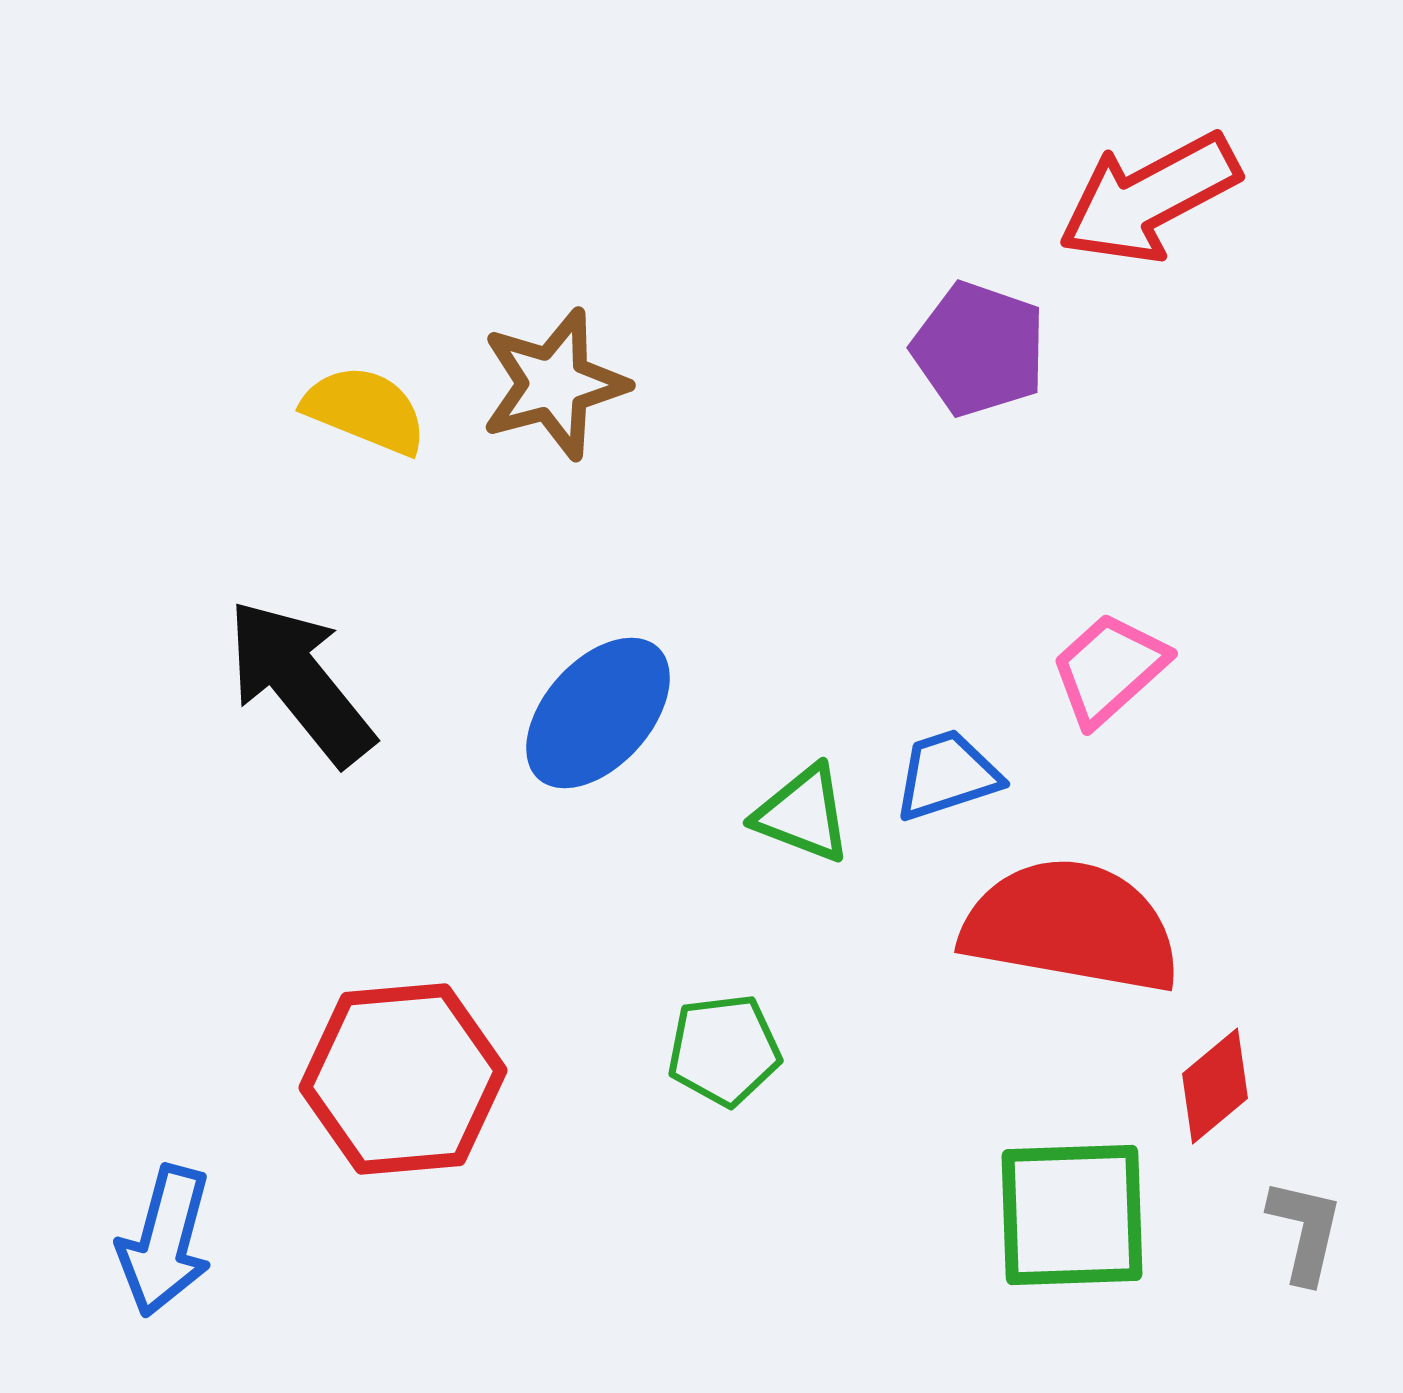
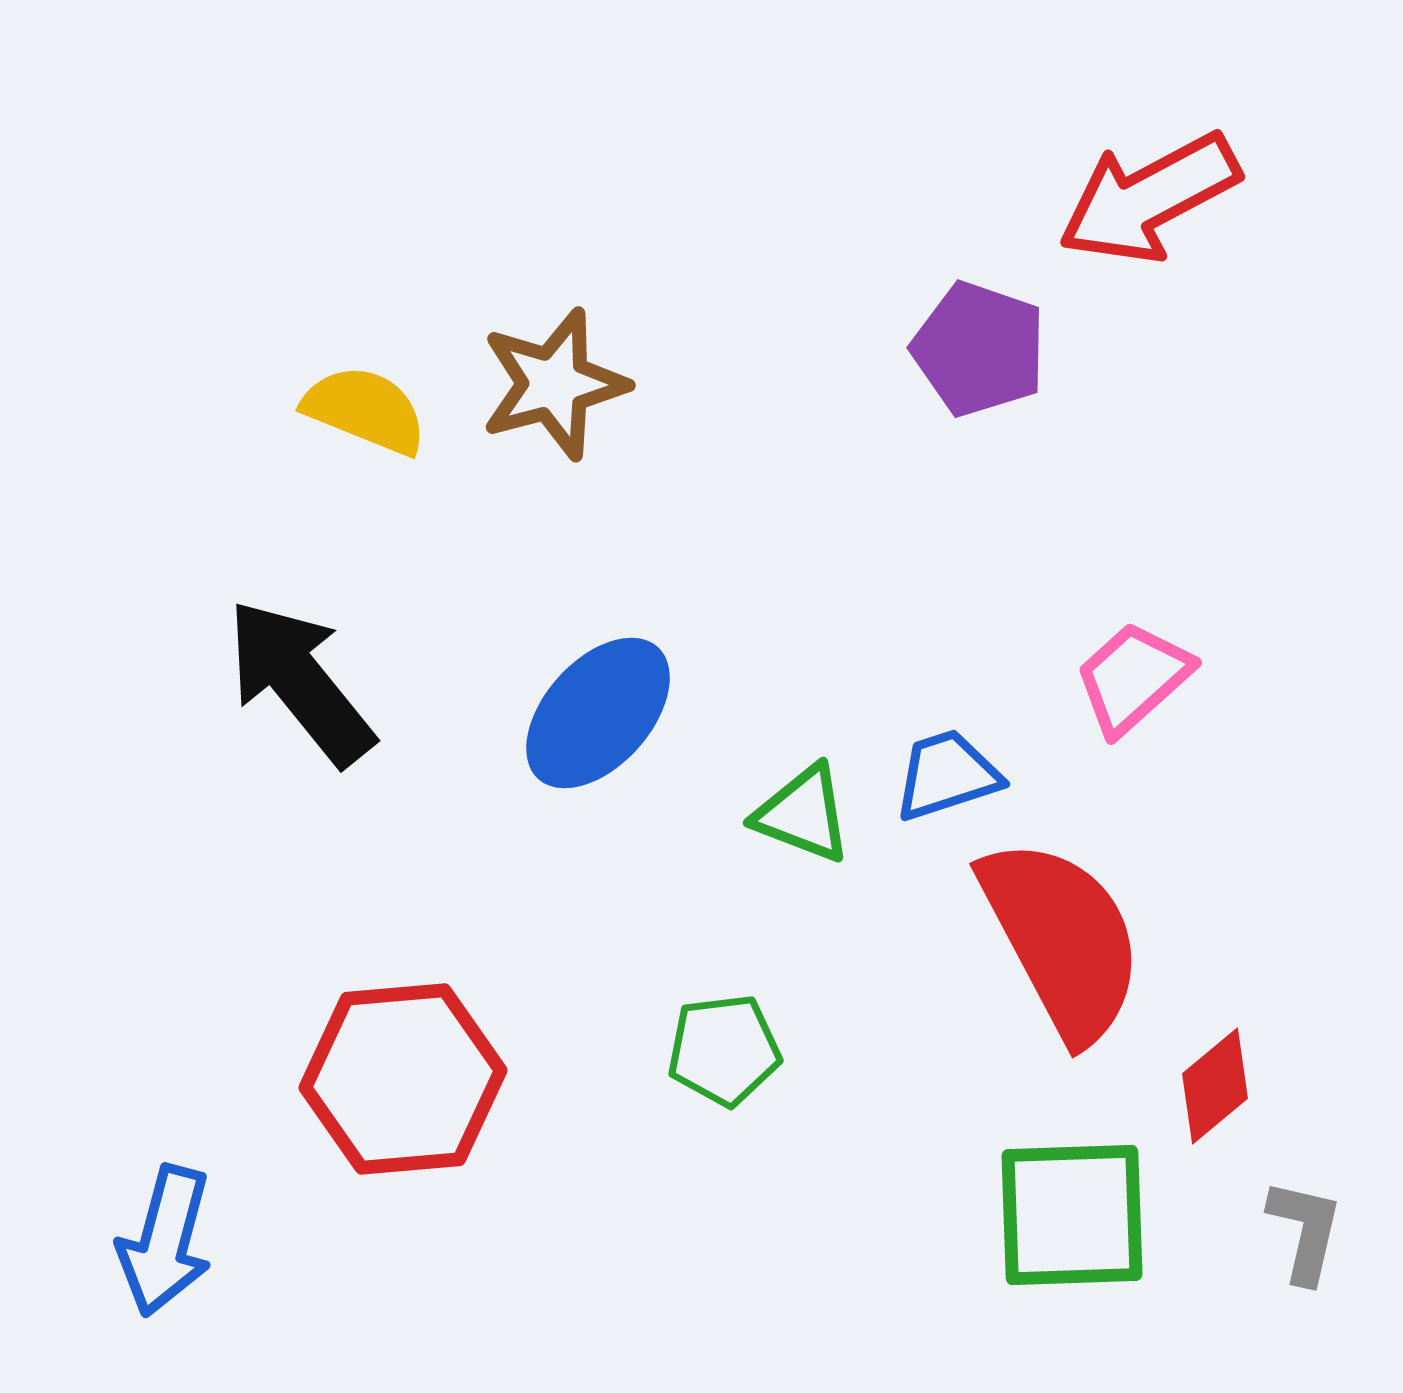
pink trapezoid: moved 24 px right, 9 px down
red semicircle: moved 9 px left, 13 px down; rotated 52 degrees clockwise
